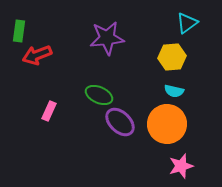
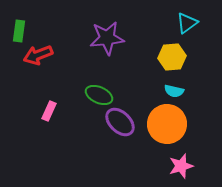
red arrow: moved 1 px right
